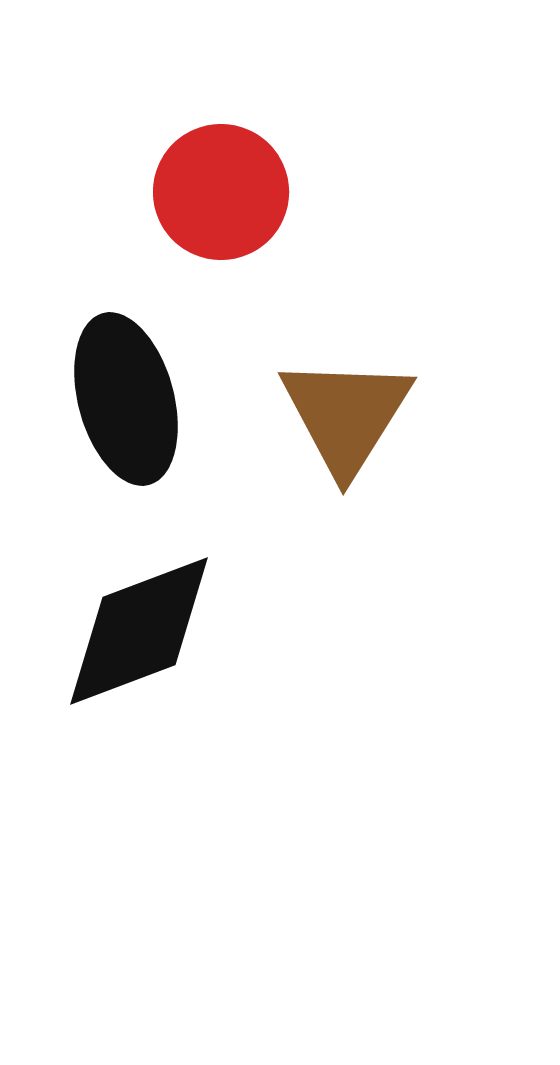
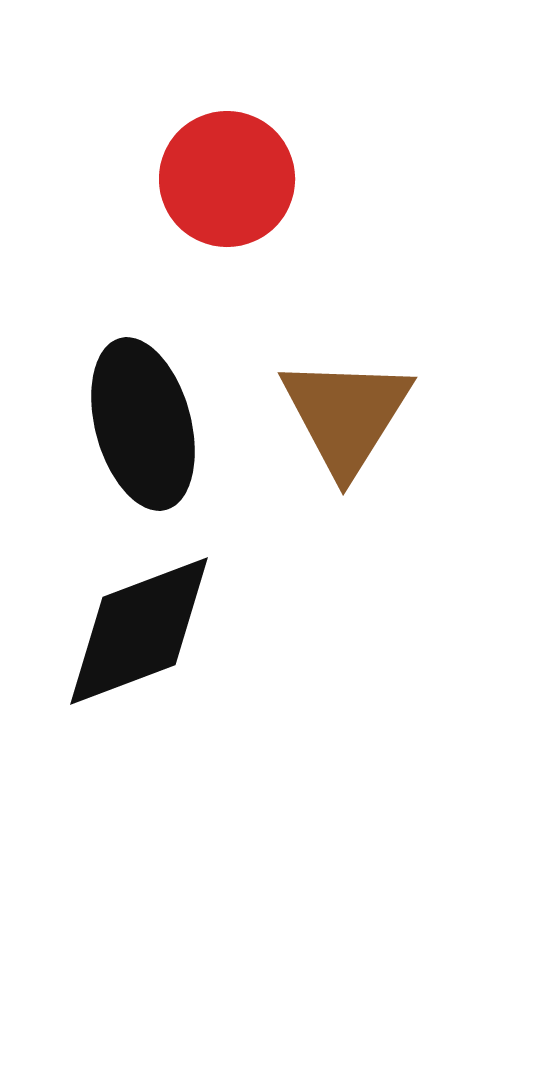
red circle: moved 6 px right, 13 px up
black ellipse: moved 17 px right, 25 px down
